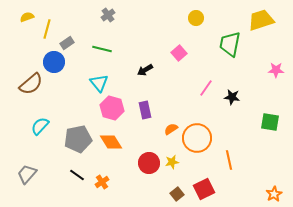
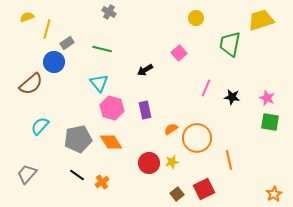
gray cross: moved 1 px right, 3 px up; rotated 24 degrees counterclockwise
pink star: moved 9 px left, 28 px down; rotated 21 degrees clockwise
pink line: rotated 12 degrees counterclockwise
